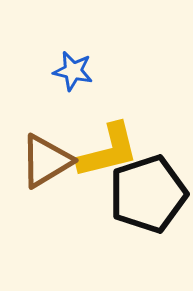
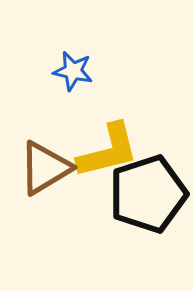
brown triangle: moved 1 px left, 7 px down
